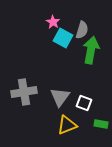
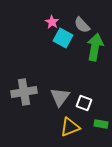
pink star: moved 1 px left
gray semicircle: moved 5 px up; rotated 120 degrees clockwise
green arrow: moved 4 px right, 3 px up
yellow triangle: moved 3 px right, 2 px down
